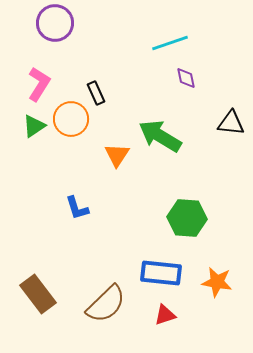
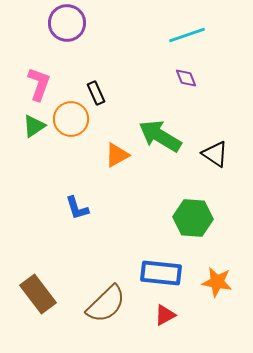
purple circle: moved 12 px right
cyan line: moved 17 px right, 8 px up
purple diamond: rotated 10 degrees counterclockwise
pink L-shape: rotated 12 degrees counterclockwise
black triangle: moved 16 px left, 31 px down; rotated 28 degrees clockwise
orange triangle: rotated 28 degrees clockwise
green hexagon: moved 6 px right
red triangle: rotated 10 degrees counterclockwise
